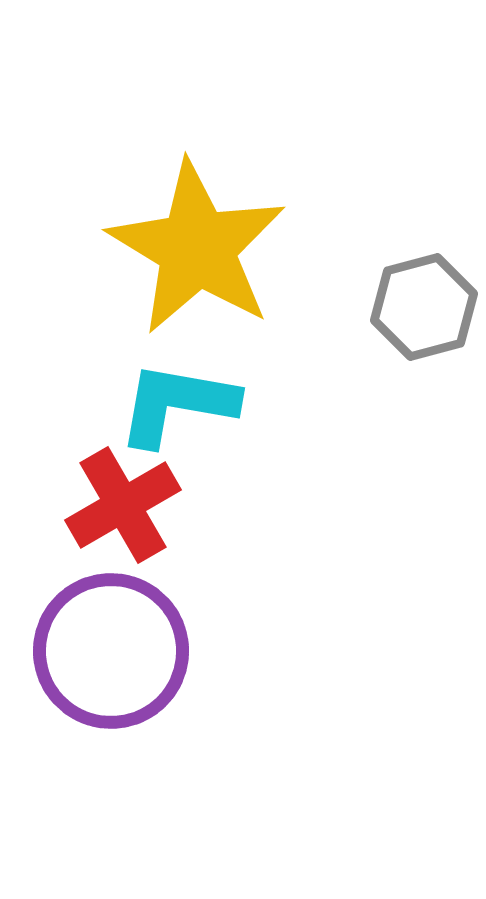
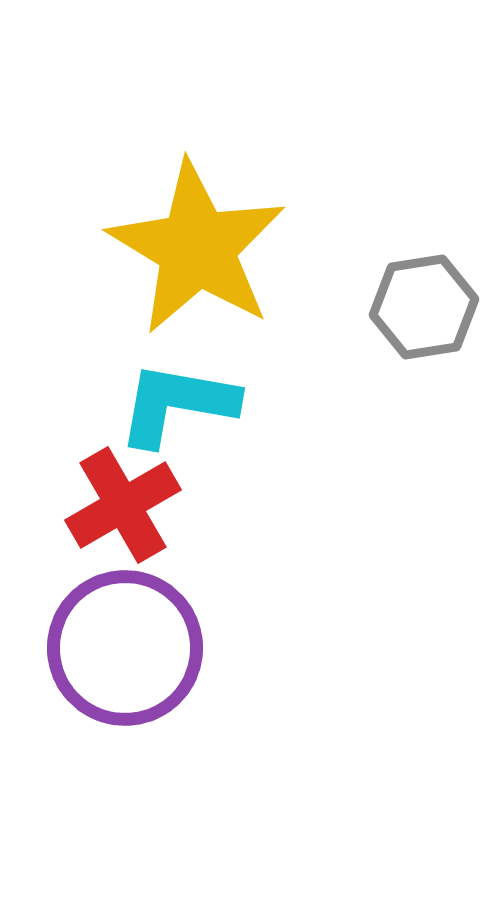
gray hexagon: rotated 6 degrees clockwise
purple circle: moved 14 px right, 3 px up
